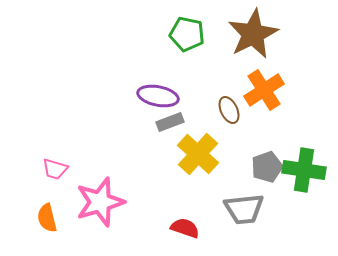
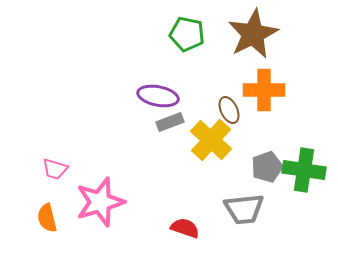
orange cross: rotated 33 degrees clockwise
yellow cross: moved 13 px right, 14 px up
